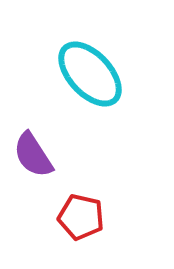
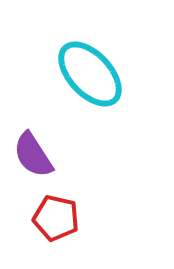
red pentagon: moved 25 px left, 1 px down
